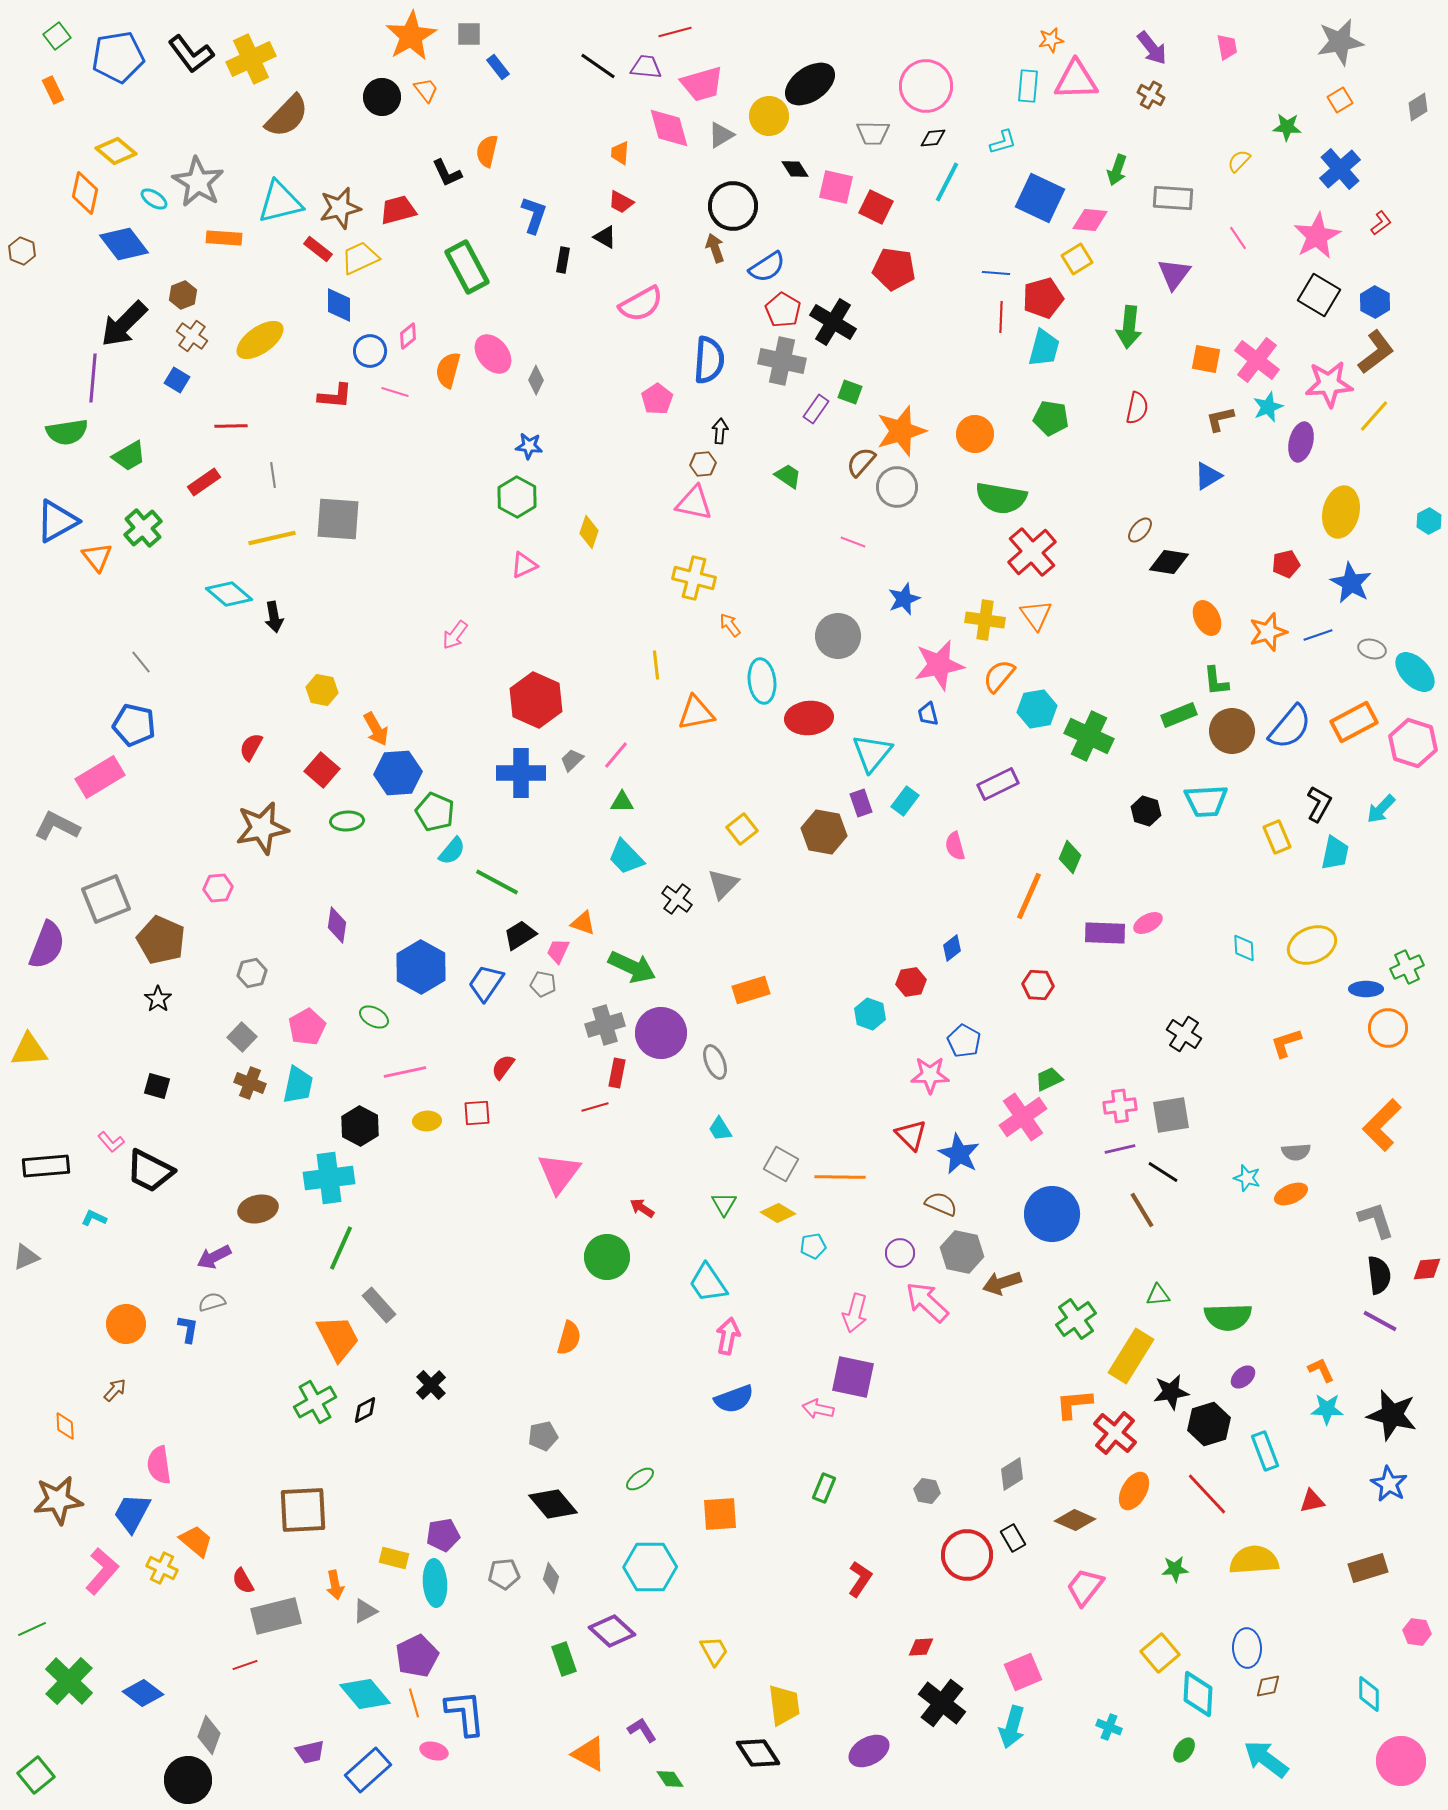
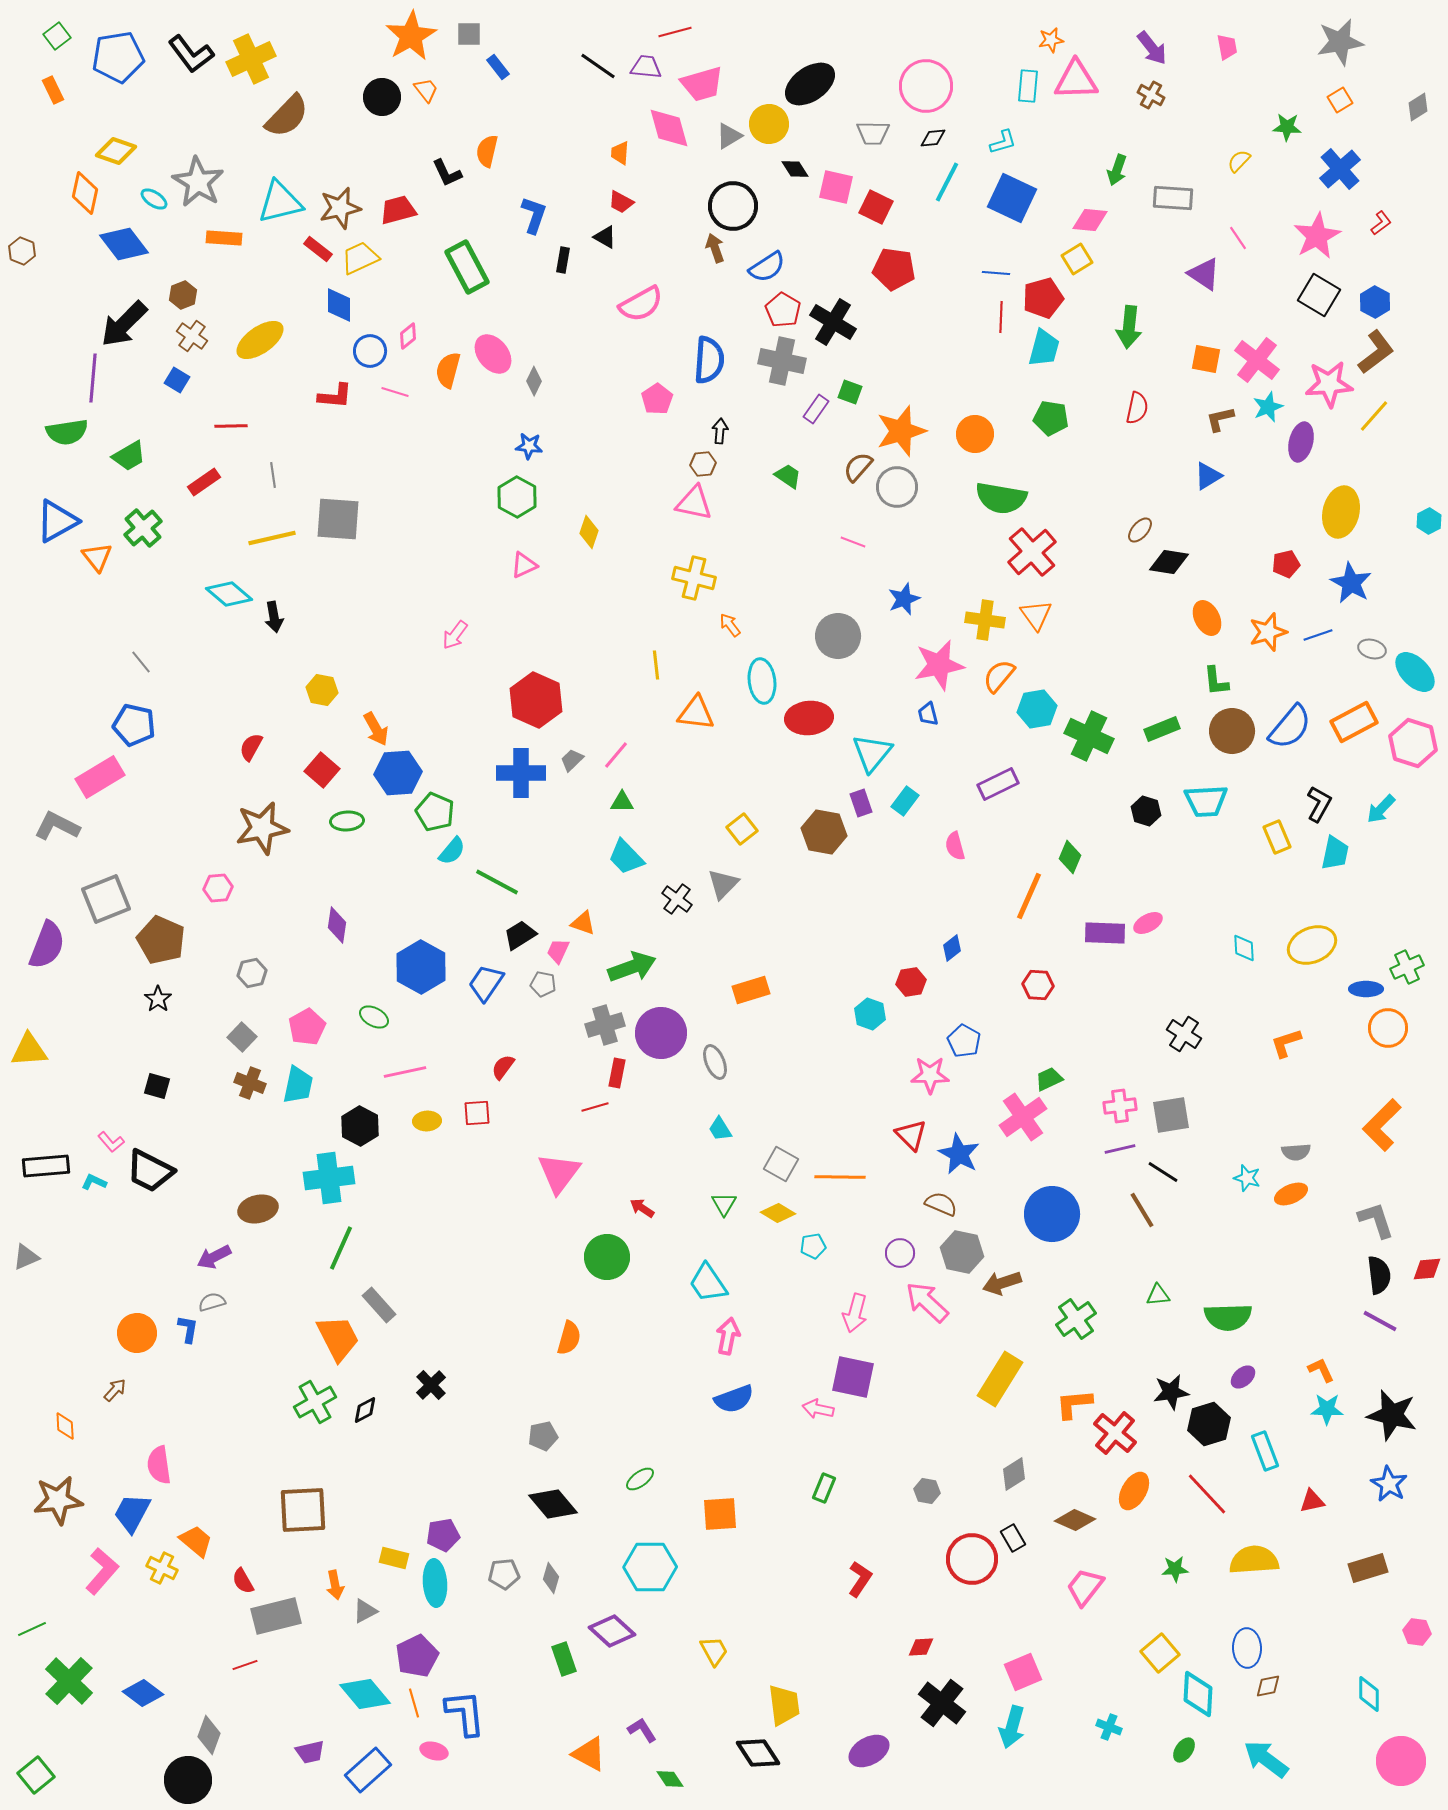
yellow circle at (769, 116): moved 8 px down
gray triangle at (721, 135): moved 8 px right, 1 px down
yellow diamond at (116, 151): rotated 21 degrees counterclockwise
blue square at (1040, 198): moved 28 px left
purple triangle at (1174, 274): moved 30 px right; rotated 33 degrees counterclockwise
gray diamond at (536, 380): moved 2 px left, 1 px down
brown semicircle at (861, 462): moved 3 px left, 5 px down
orange triangle at (696, 713): rotated 18 degrees clockwise
green rectangle at (1179, 715): moved 17 px left, 14 px down
green arrow at (632, 967): rotated 45 degrees counterclockwise
cyan L-shape at (94, 1218): moved 36 px up
orange circle at (126, 1324): moved 11 px right, 9 px down
yellow rectangle at (1131, 1356): moved 131 px left, 23 px down
gray diamond at (1012, 1474): moved 2 px right
red circle at (967, 1555): moved 5 px right, 4 px down
